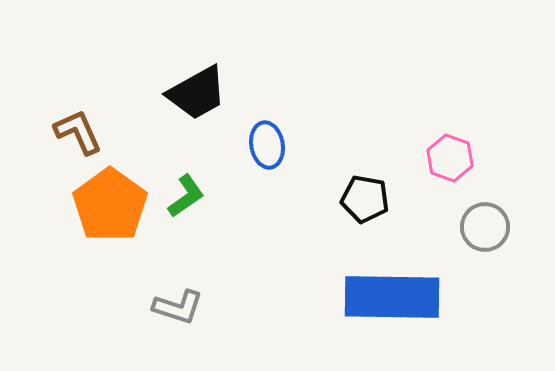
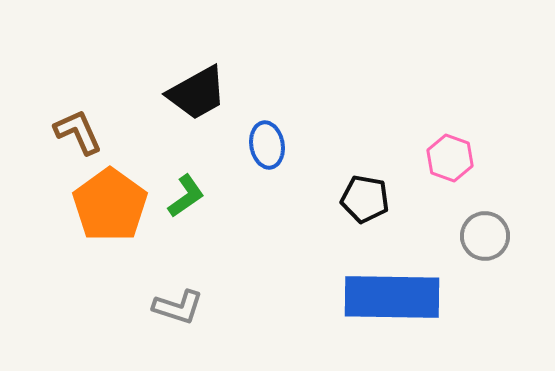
gray circle: moved 9 px down
